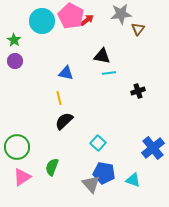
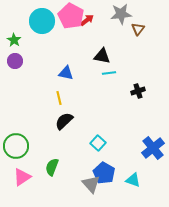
green circle: moved 1 px left, 1 px up
blue pentagon: rotated 20 degrees clockwise
